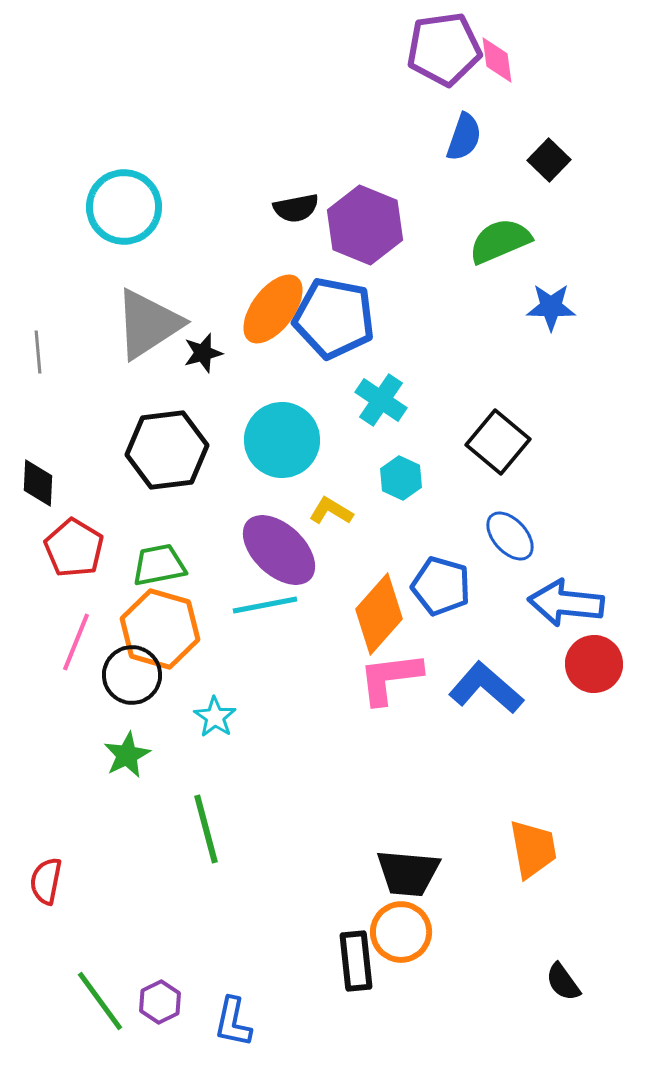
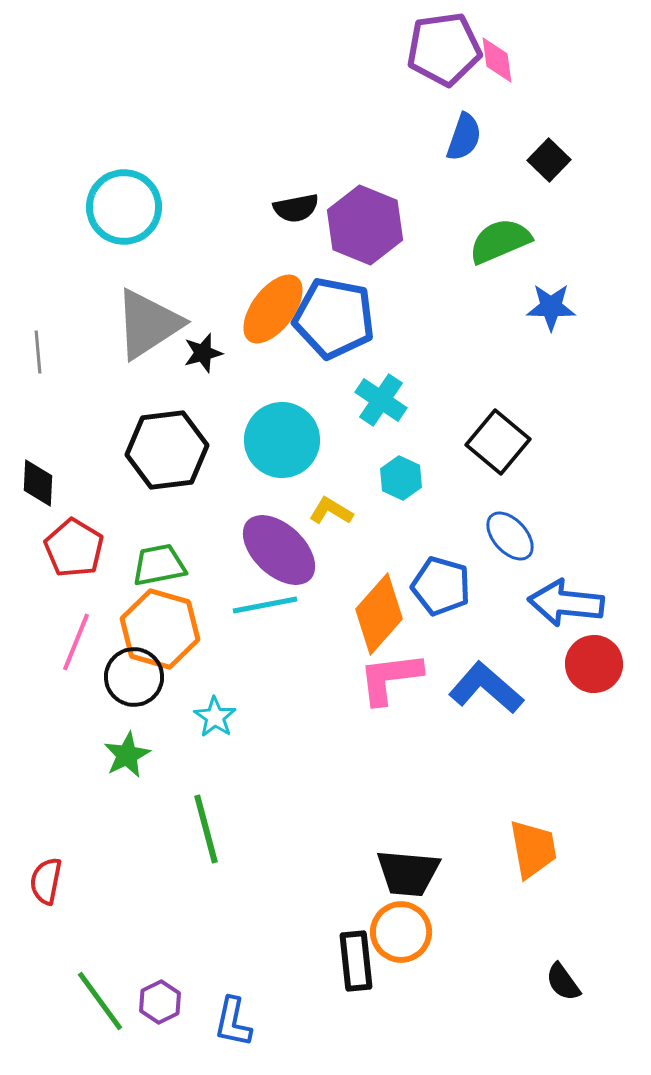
black circle at (132, 675): moved 2 px right, 2 px down
